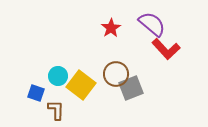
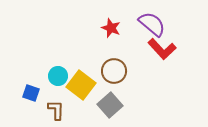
red star: rotated 18 degrees counterclockwise
red L-shape: moved 4 px left
brown circle: moved 2 px left, 3 px up
gray square: moved 21 px left, 17 px down; rotated 20 degrees counterclockwise
blue square: moved 5 px left
